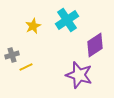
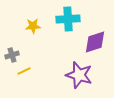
cyan cross: moved 1 px right, 1 px up; rotated 30 degrees clockwise
yellow star: rotated 21 degrees clockwise
purple diamond: moved 3 px up; rotated 15 degrees clockwise
yellow line: moved 2 px left, 4 px down
